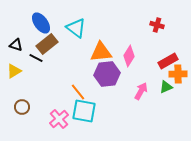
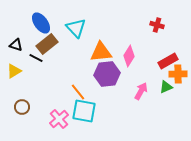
cyan triangle: rotated 10 degrees clockwise
